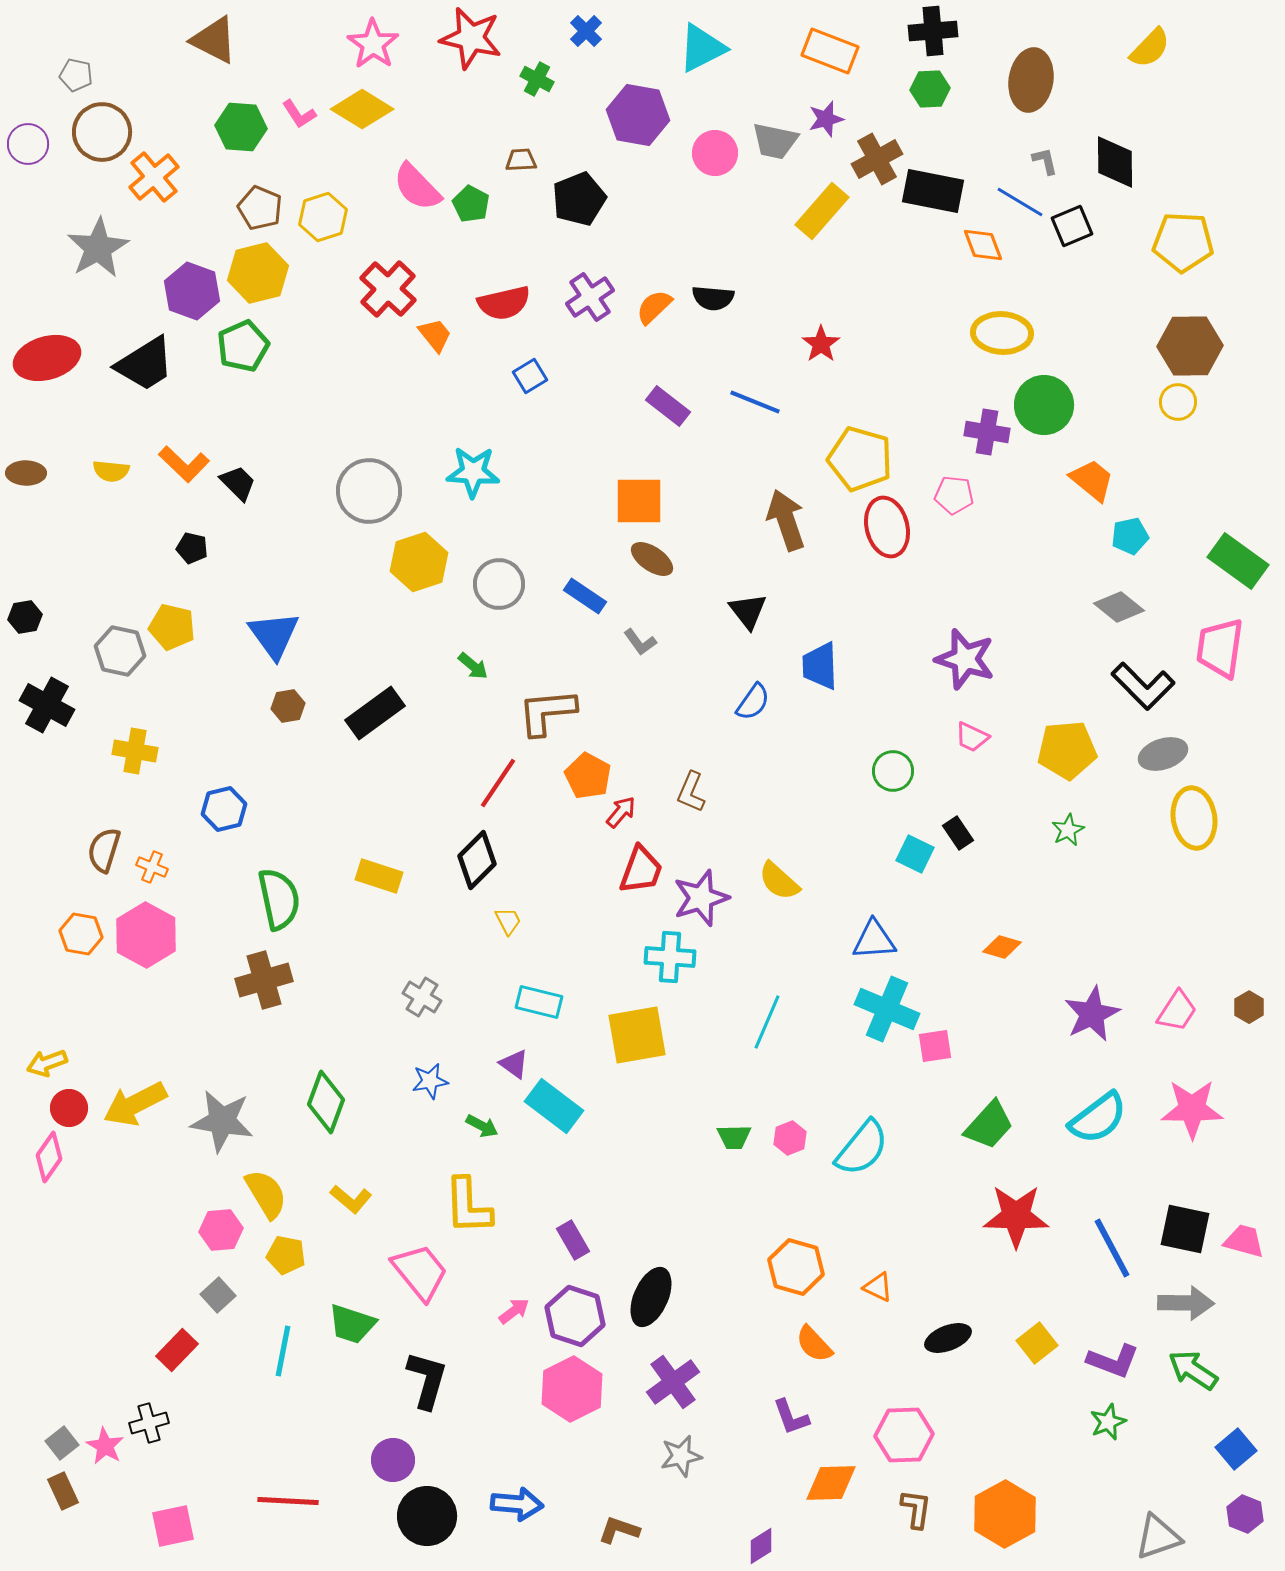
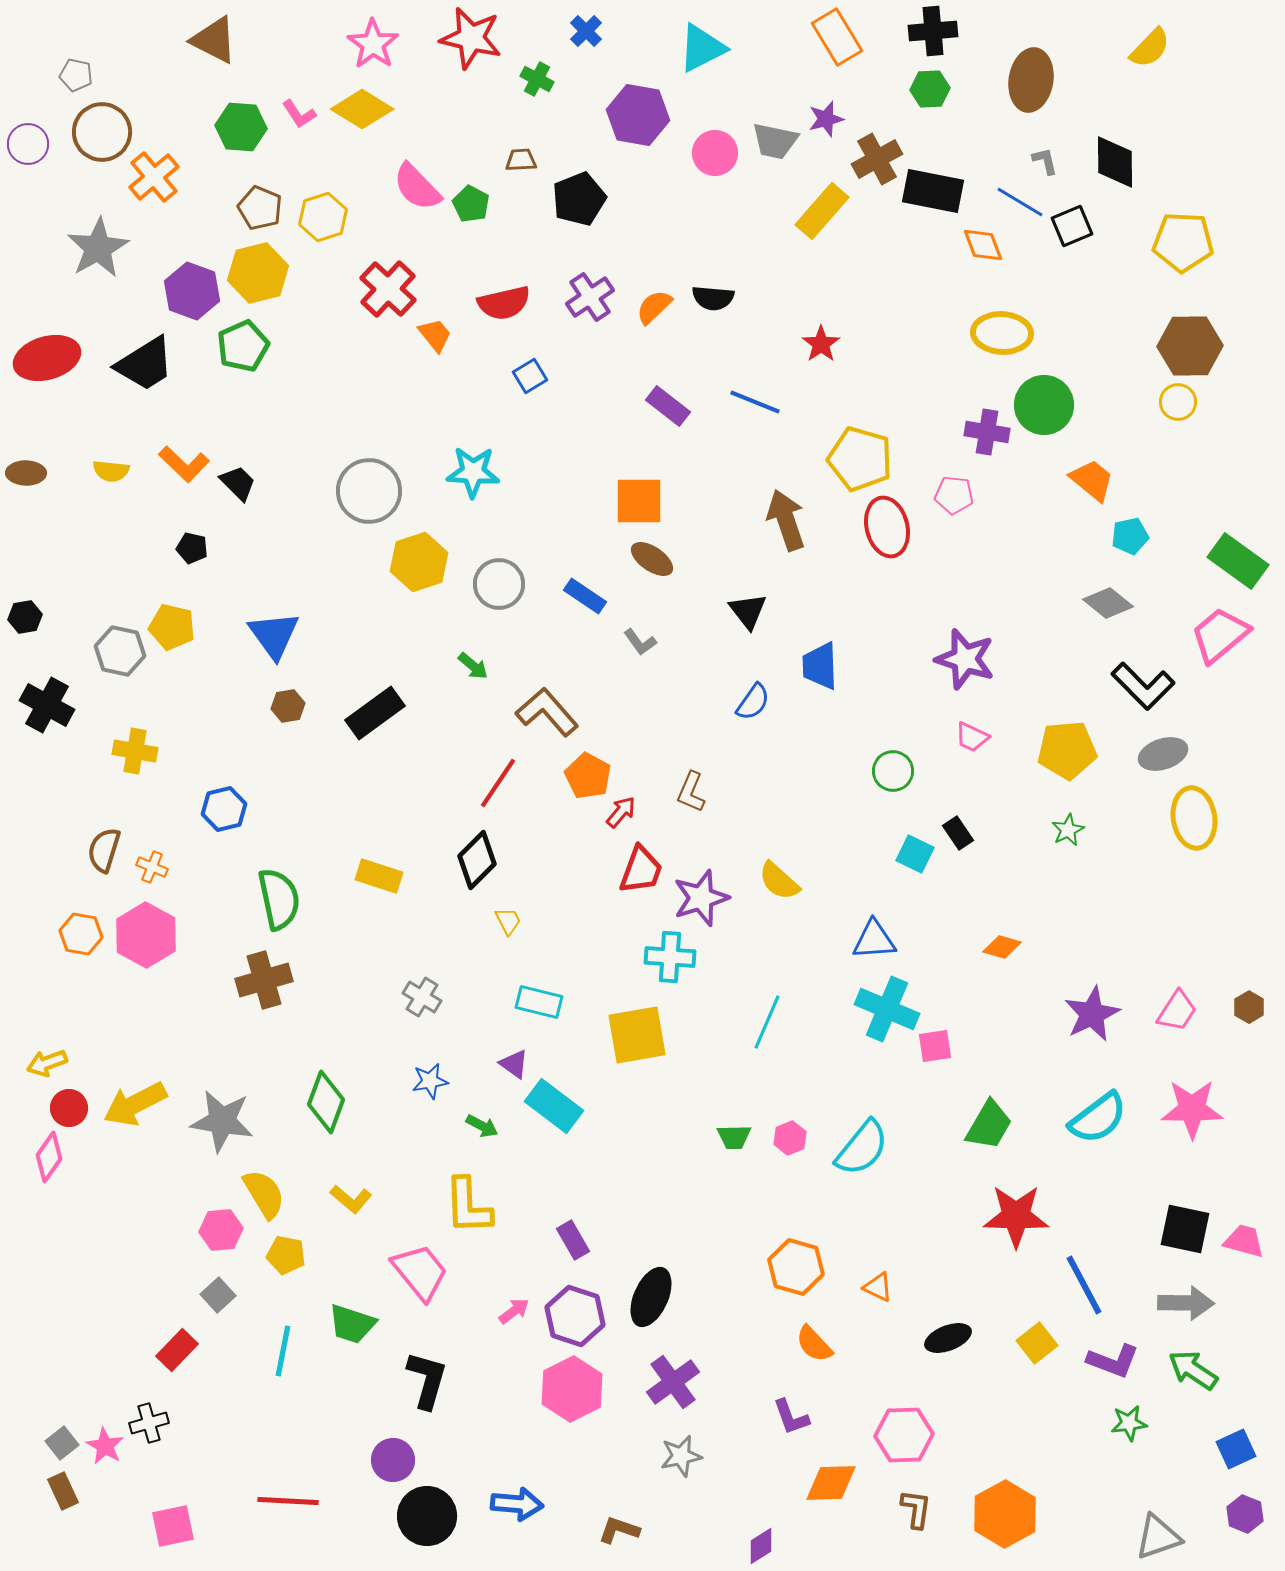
orange rectangle at (830, 51): moved 7 px right, 14 px up; rotated 38 degrees clockwise
gray diamond at (1119, 607): moved 11 px left, 4 px up
pink trapezoid at (1220, 648): moved 13 px up; rotated 42 degrees clockwise
brown L-shape at (547, 712): rotated 54 degrees clockwise
green trapezoid at (989, 1125): rotated 12 degrees counterclockwise
yellow semicircle at (266, 1194): moved 2 px left
blue line at (1112, 1248): moved 28 px left, 37 px down
green star at (1108, 1422): moved 21 px right, 1 px down; rotated 15 degrees clockwise
blue square at (1236, 1449): rotated 15 degrees clockwise
